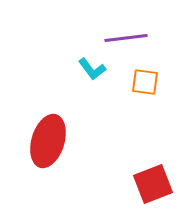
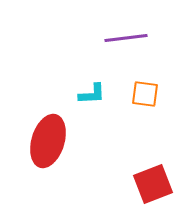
cyan L-shape: moved 25 px down; rotated 56 degrees counterclockwise
orange square: moved 12 px down
